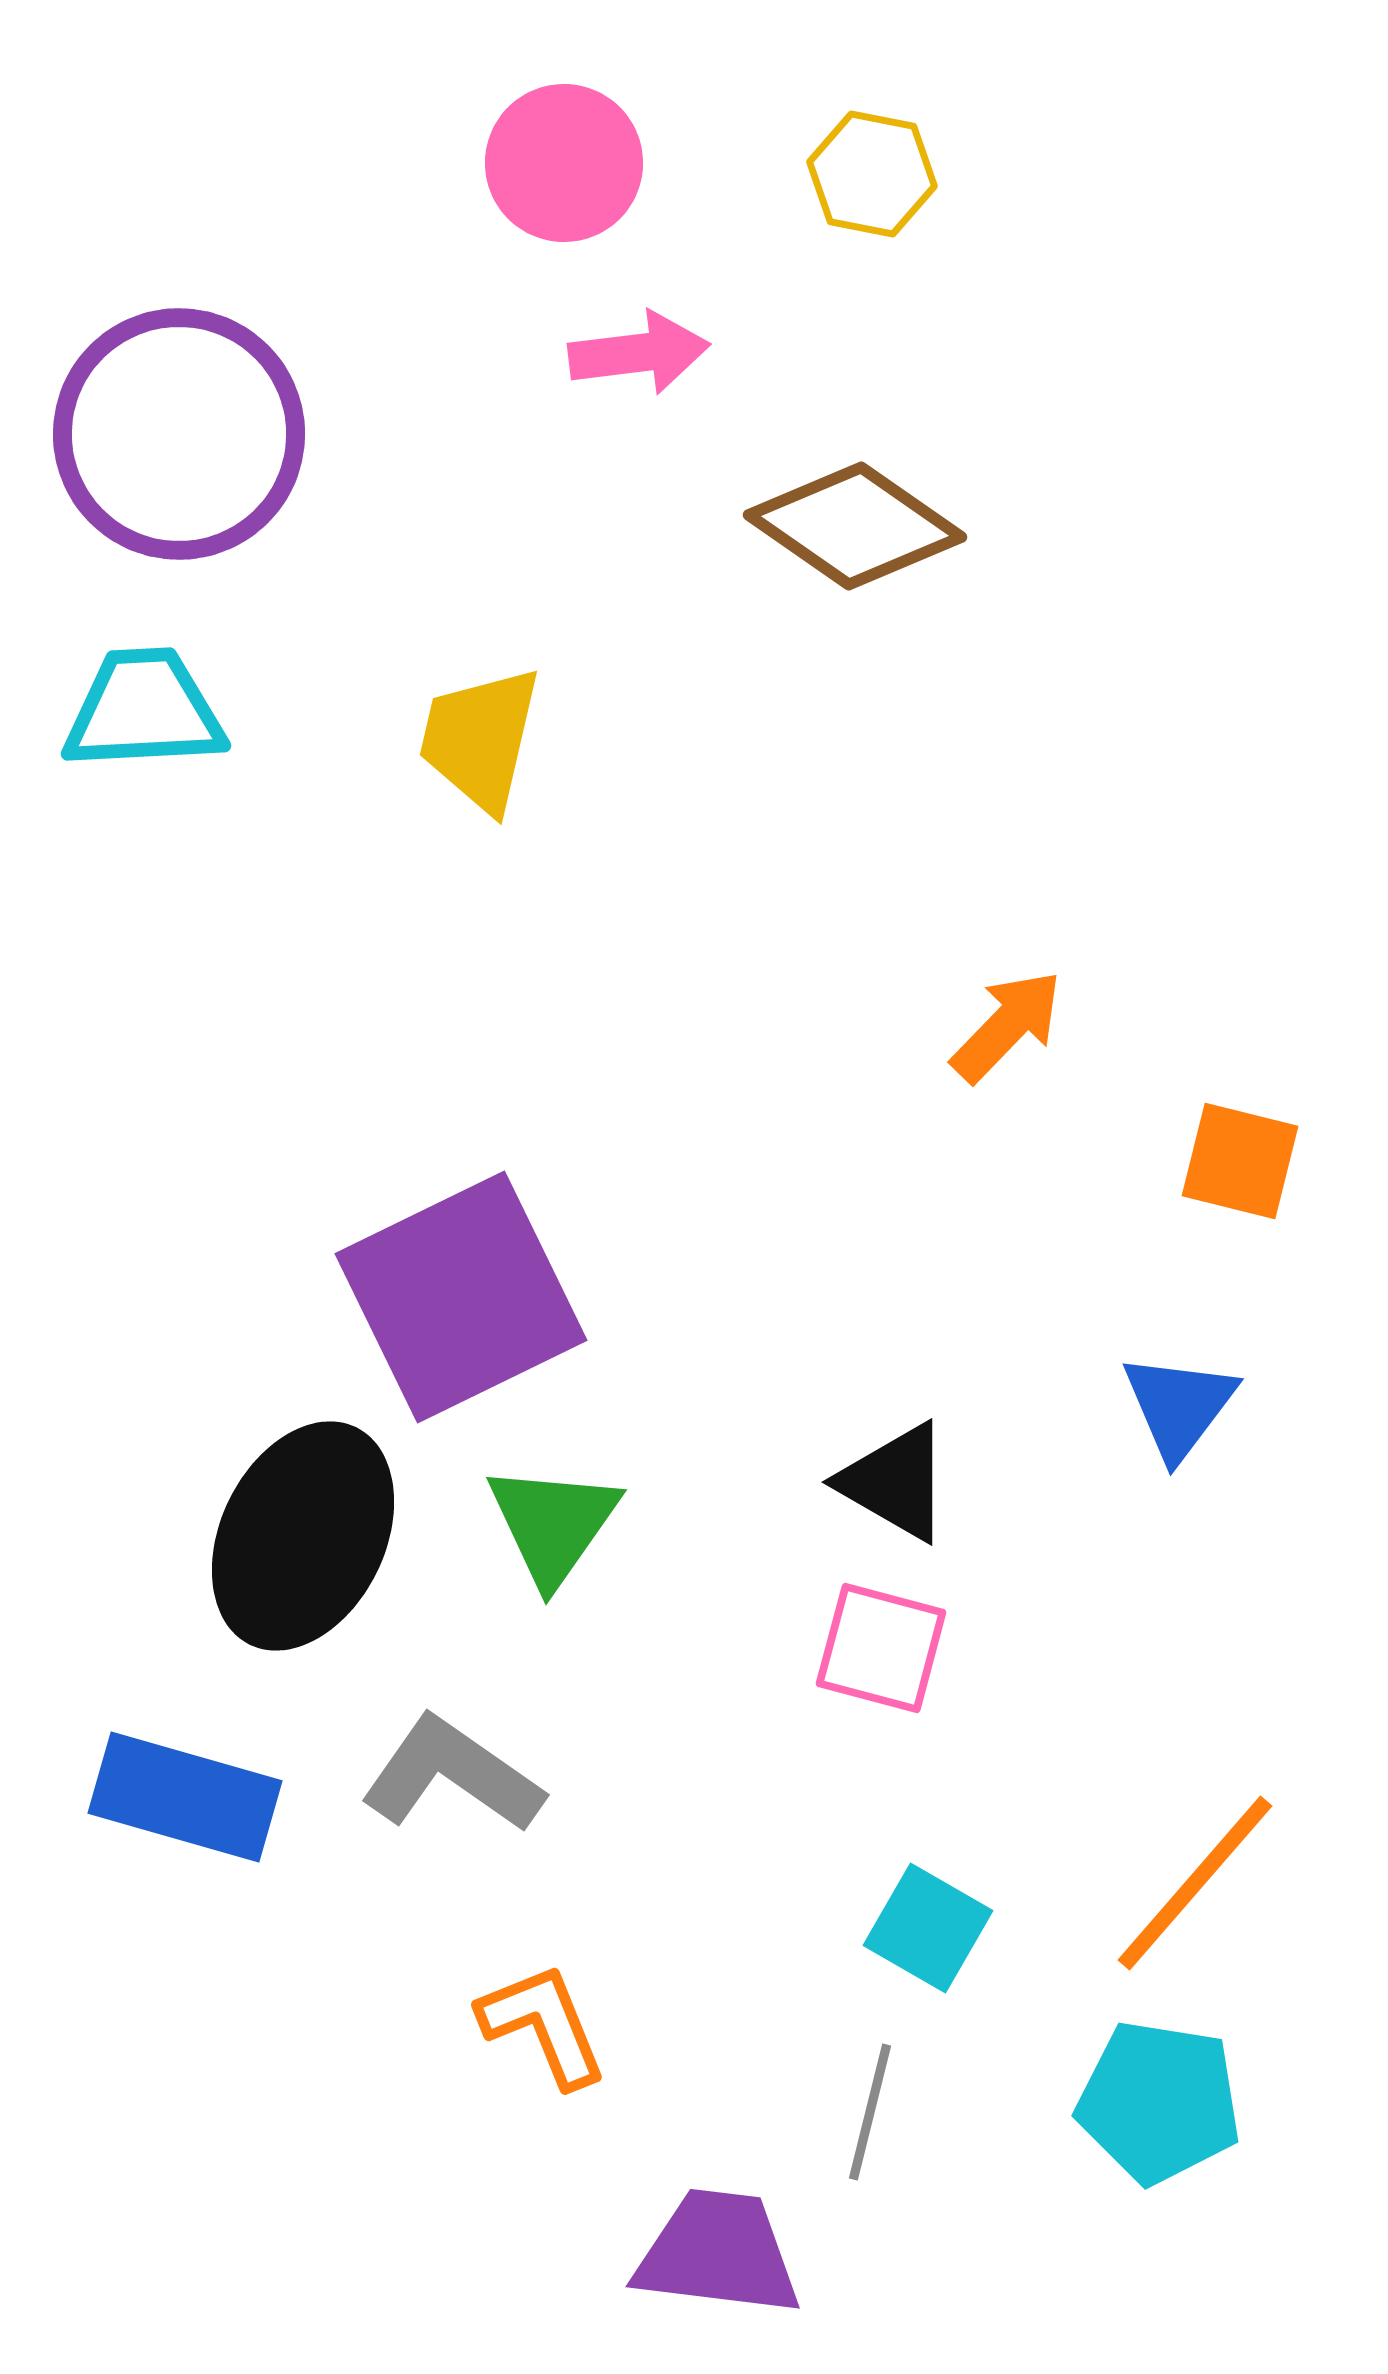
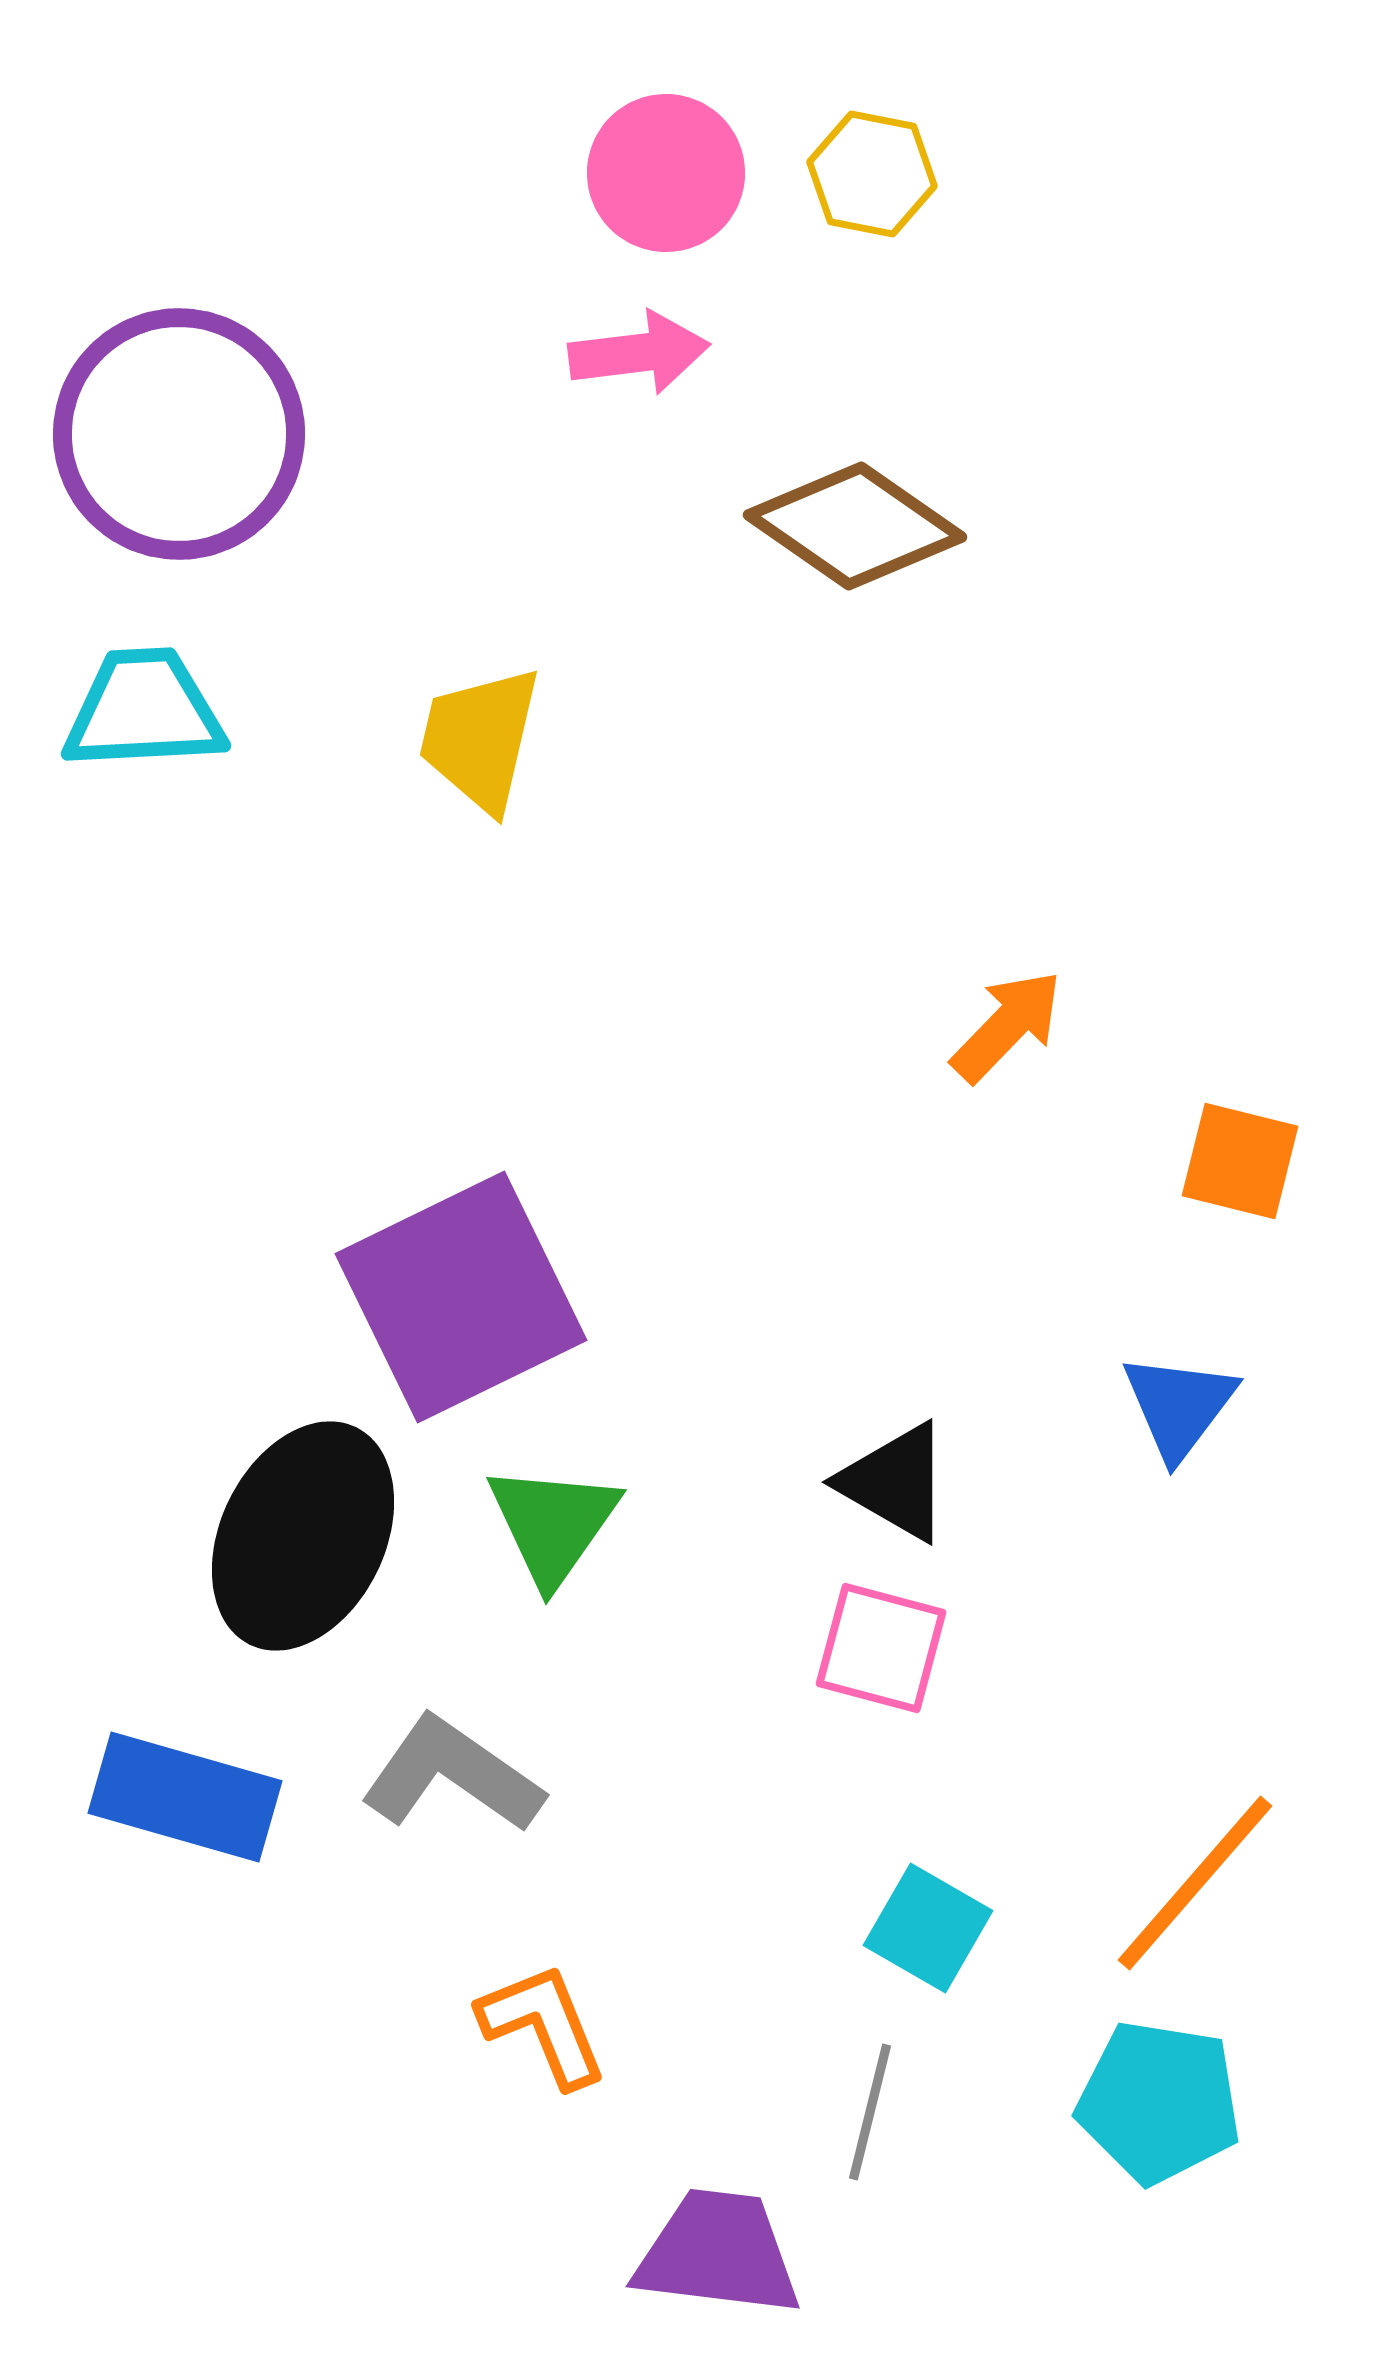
pink circle: moved 102 px right, 10 px down
